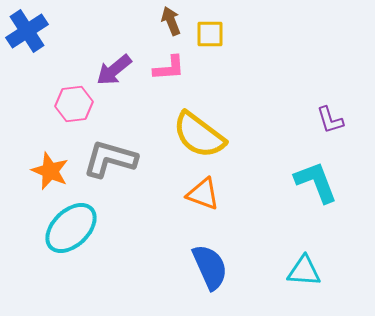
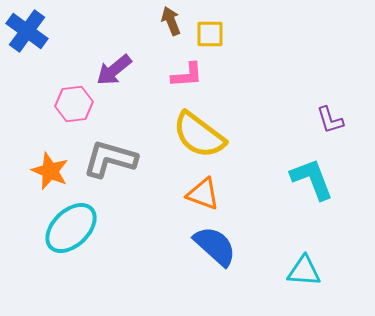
blue cross: rotated 21 degrees counterclockwise
pink L-shape: moved 18 px right, 7 px down
cyan L-shape: moved 4 px left, 3 px up
blue semicircle: moved 5 px right, 21 px up; rotated 24 degrees counterclockwise
